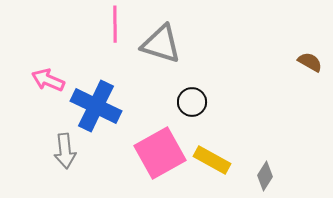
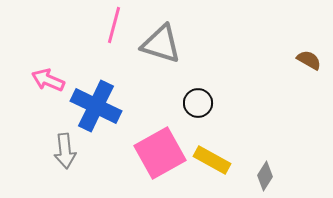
pink line: moved 1 px left, 1 px down; rotated 15 degrees clockwise
brown semicircle: moved 1 px left, 2 px up
black circle: moved 6 px right, 1 px down
